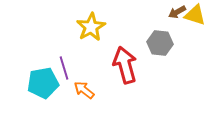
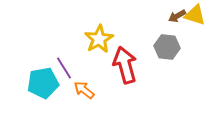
brown arrow: moved 4 px down
yellow star: moved 8 px right, 12 px down
gray hexagon: moved 7 px right, 4 px down
purple line: rotated 15 degrees counterclockwise
